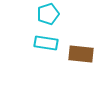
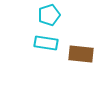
cyan pentagon: moved 1 px right, 1 px down
